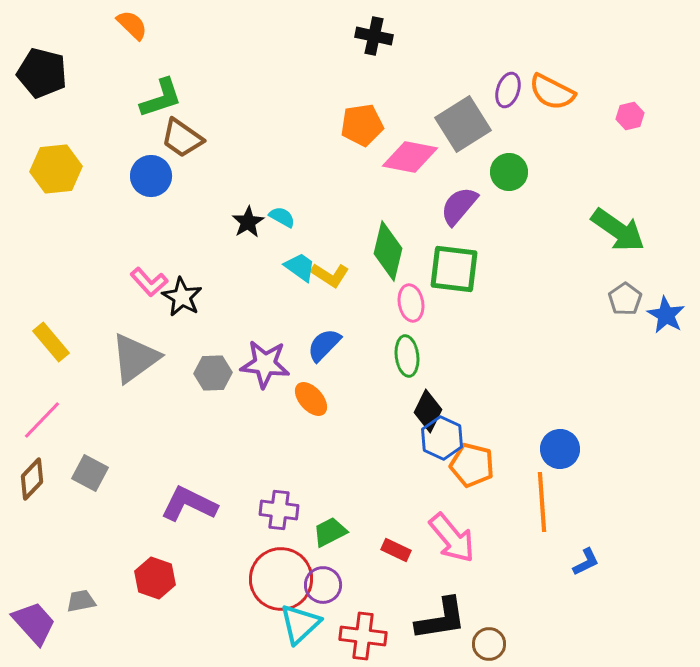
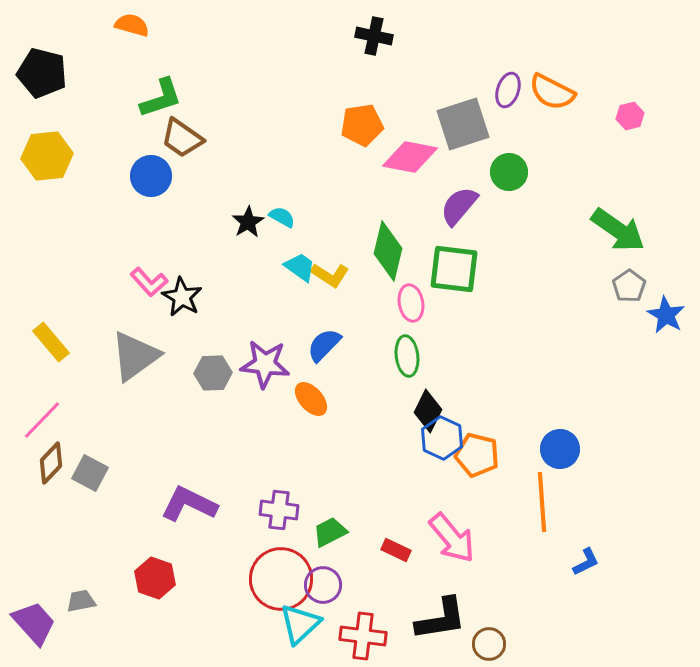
orange semicircle at (132, 25): rotated 28 degrees counterclockwise
gray square at (463, 124): rotated 14 degrees clockwise
yellow hexagon at (56, 169): moved 9 px left, 13 px up
gray pentagon at (625, 299): moved 4 px right, 13 px up
gray triangle at (135, 358): moved 2 px up
orange pentagon at (472, 465): moved 5 px right, 10 px up
brown diamond at (32, 479): moved 19 px right, 16 px up
